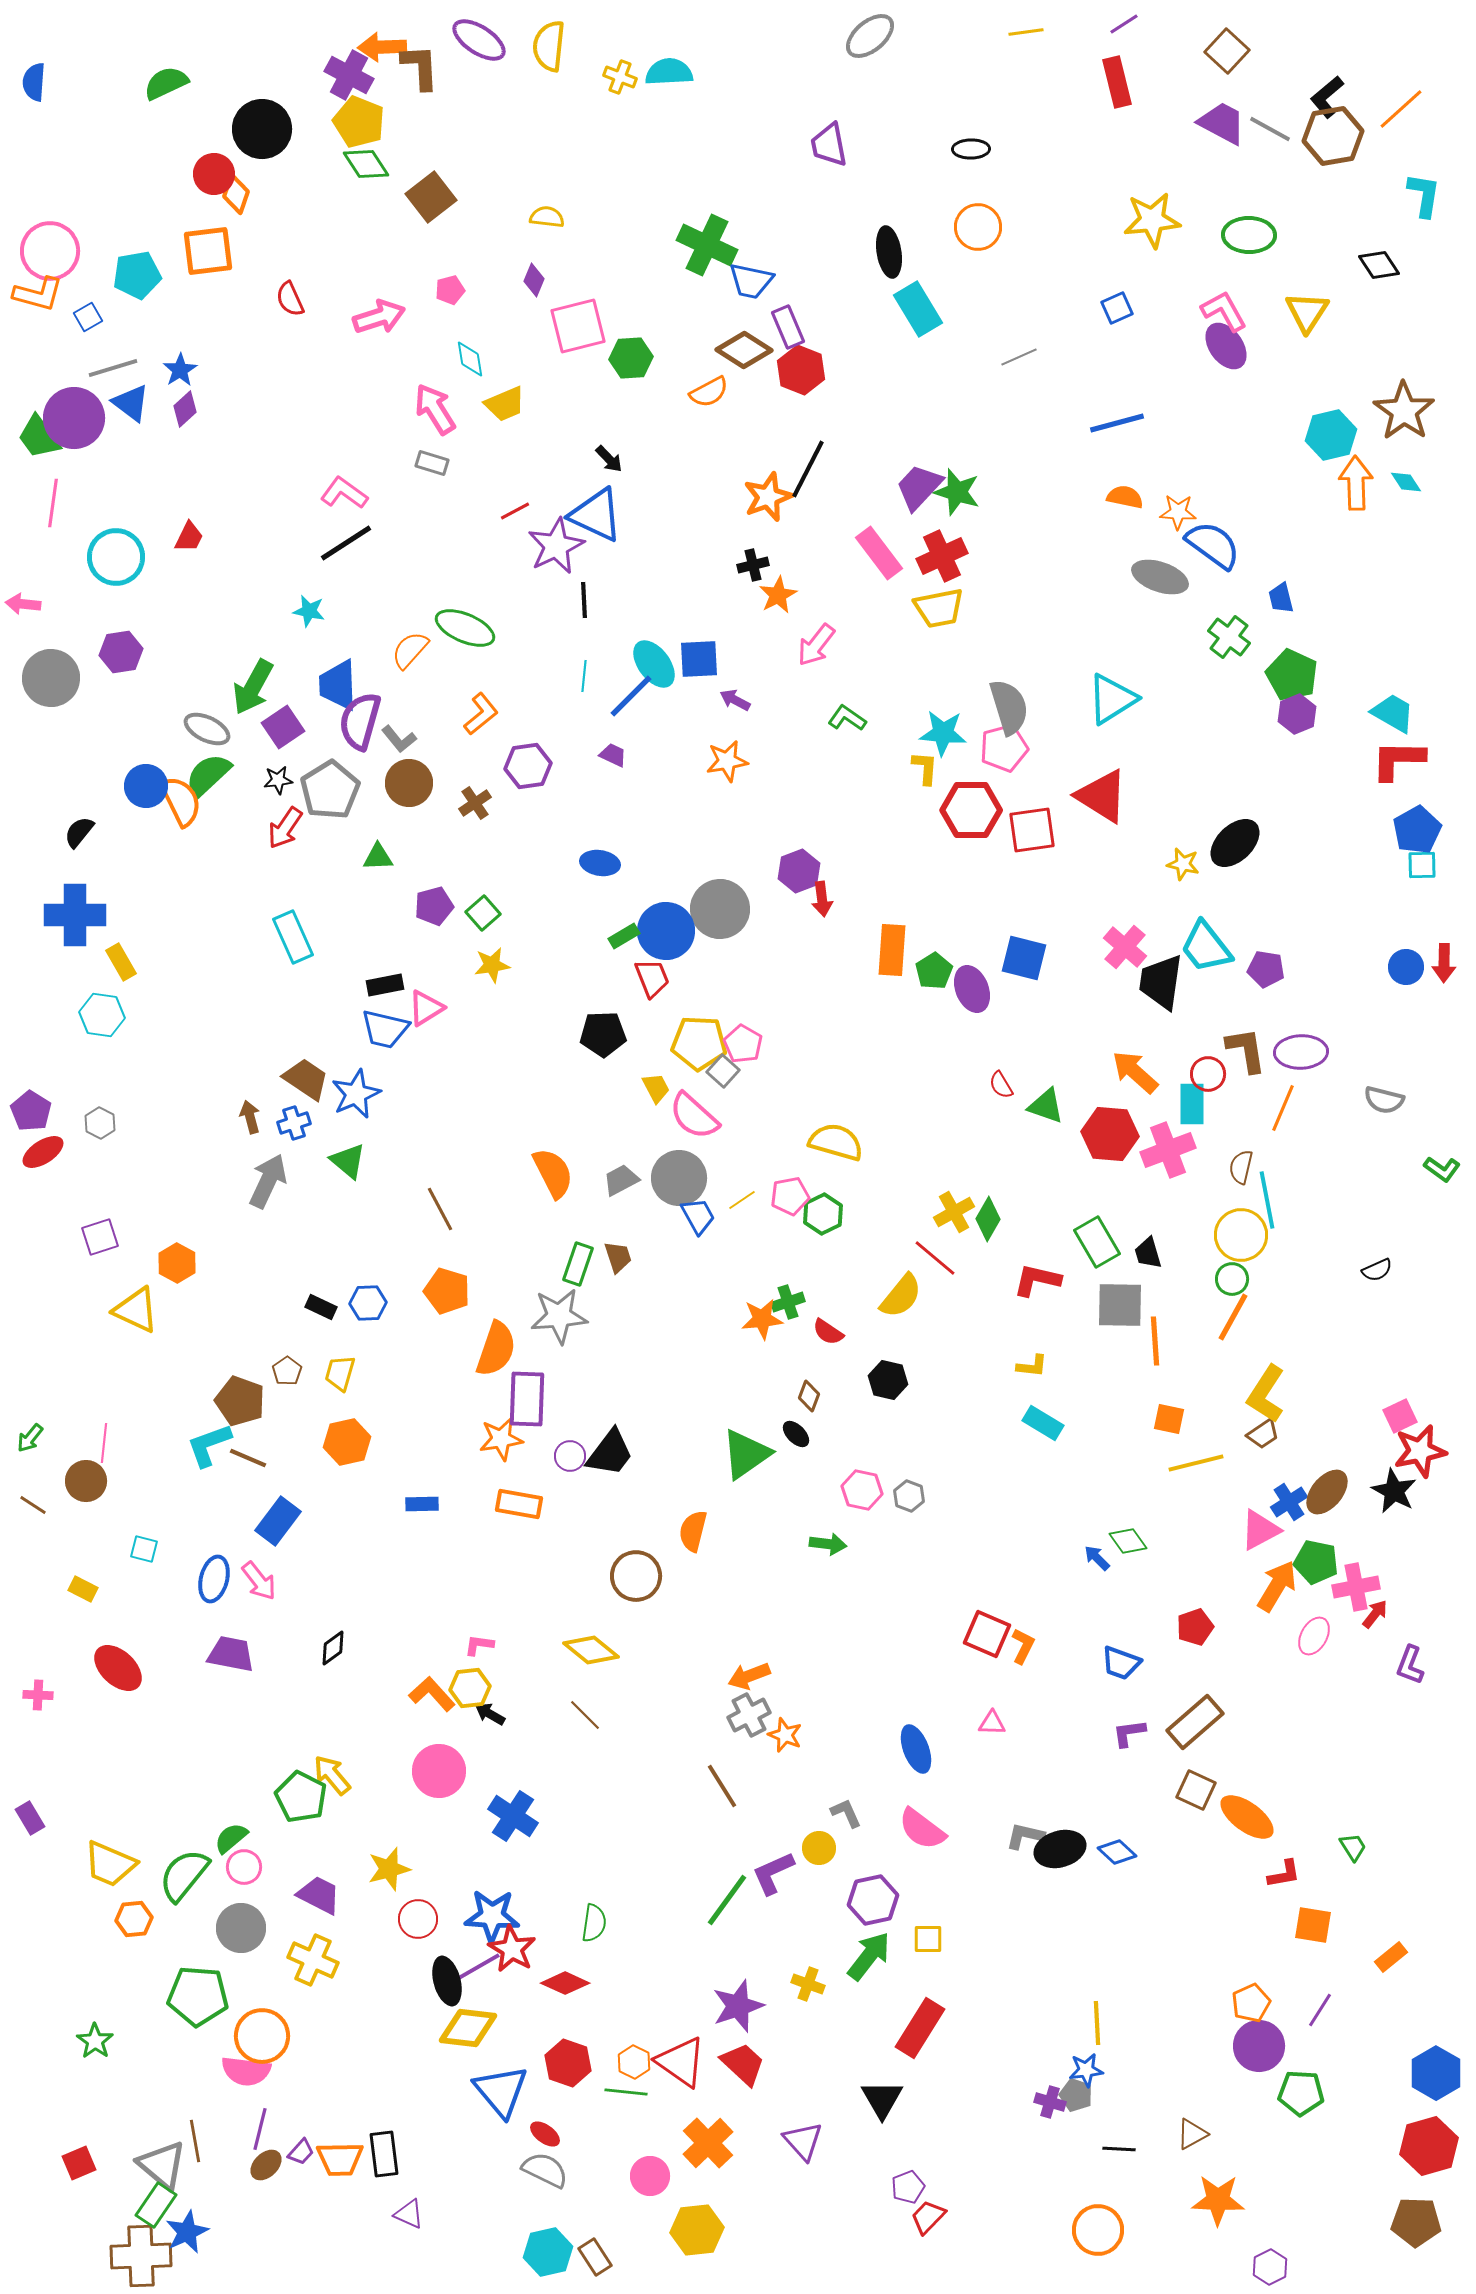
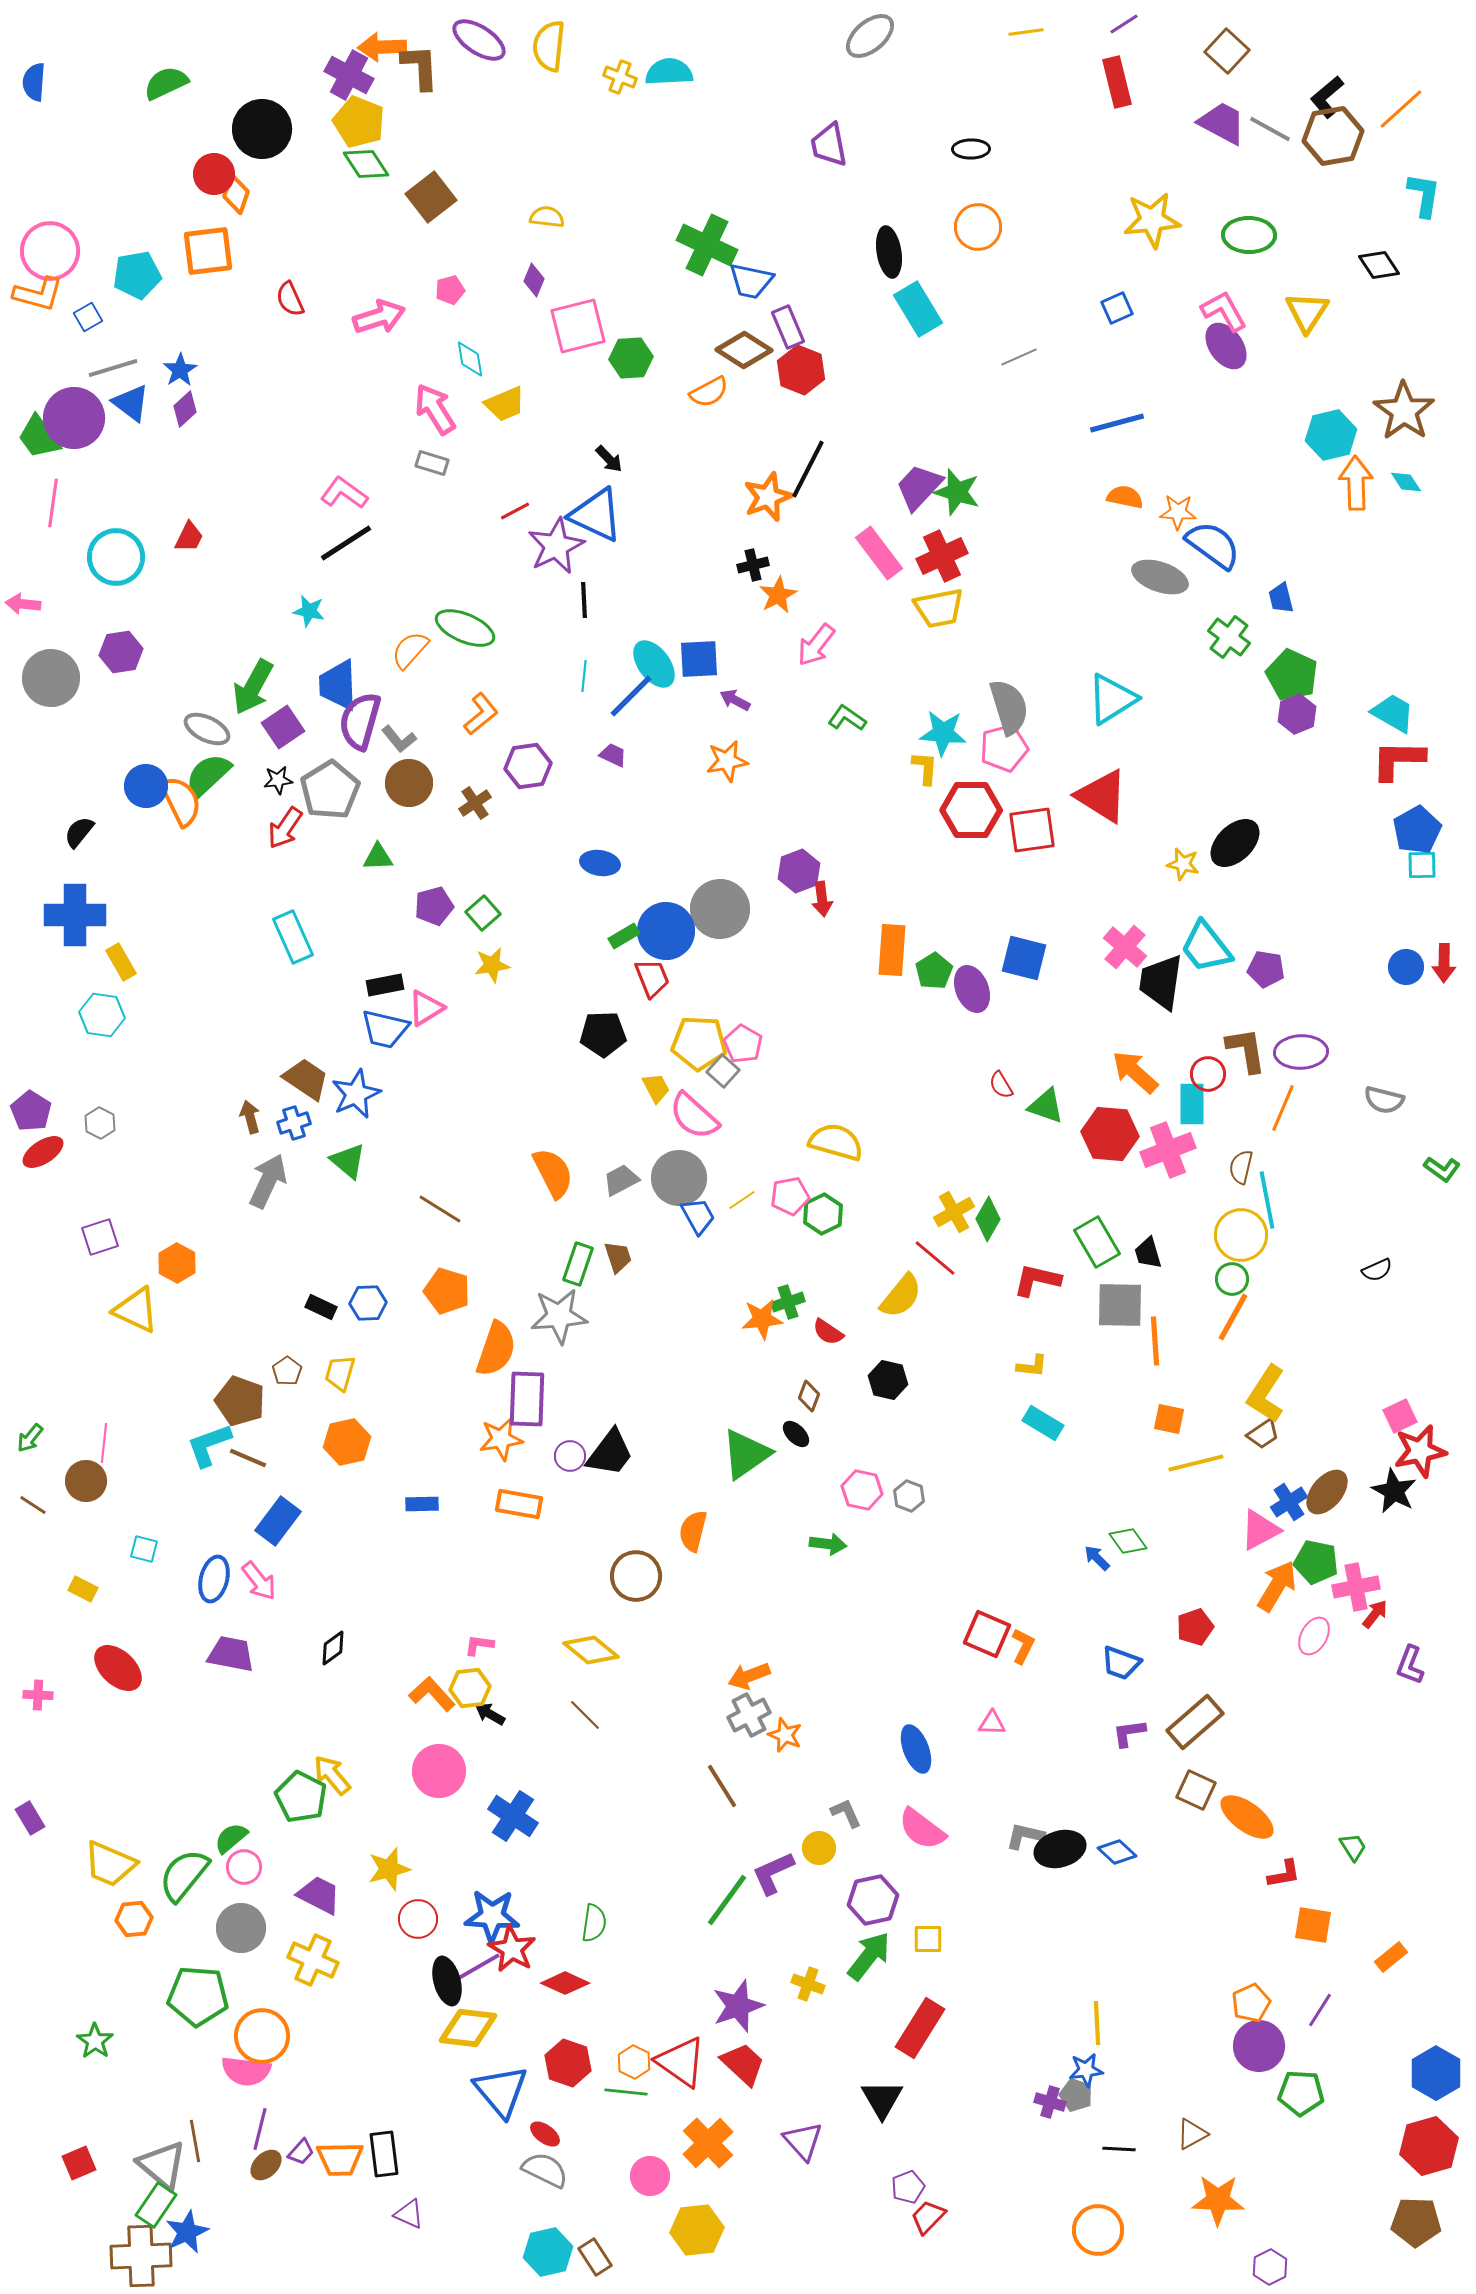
brown line at (440, 1209): rotated 30 degrees counterclockwise
